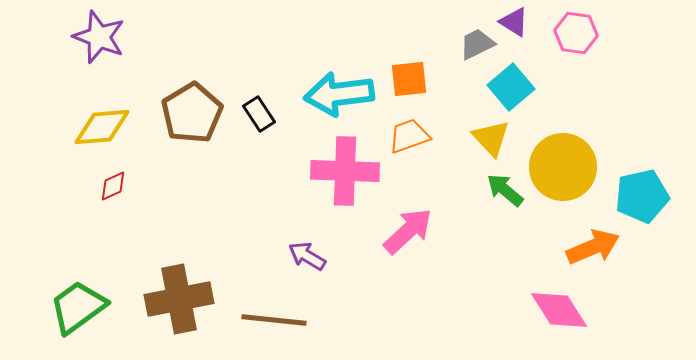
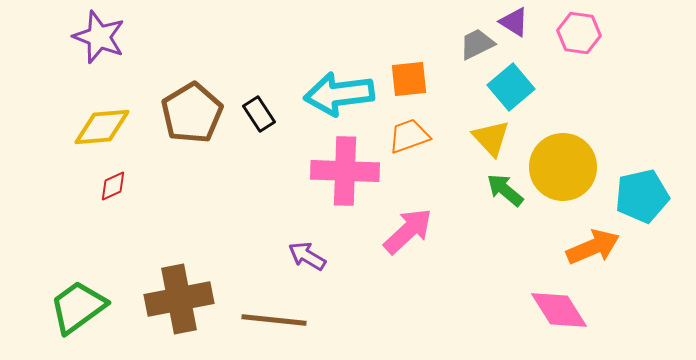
pink hexagon: moved 3 px right
